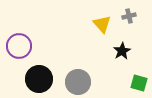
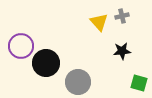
gray cross: moved 7 px left
yellow triangle: moved 3 px left, 2 px up
purple circle: moved 2 px right
black star: rotated 24 degrees clockwise
black circle: moved 7 px right, 16 px up
